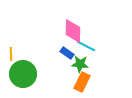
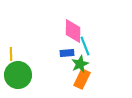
cyan line: moved 1 px left; rotated 42 degrees clockwise
blue rectangle: rotated 40 degrees counterclockwise
green star: rotated 30 degrees counterclockwise
green circle: moved 5 px left, 1 px down
orange rectangle: moved 3 px up
